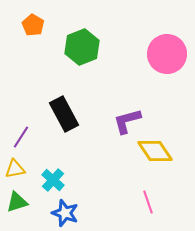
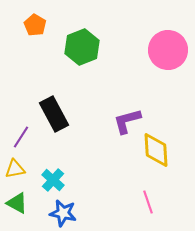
orange pentagon: moved 2 px right
pink circle: moved 1 px right, 4 px up
black rectangle: moved 10 px left
yellow diamond: moved 1 px right, 1 px up; rotated 30 degrees clockwise
green triangle: moved 1 px down; rotated 45 degrees clockwise
blue star: moved 2 px left; rotated 8 degrees counterclockwise
